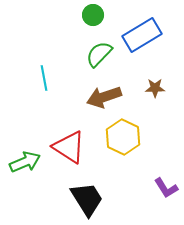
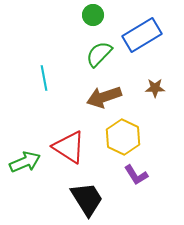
purple L-shape: moved 30 px left, 13 px up
